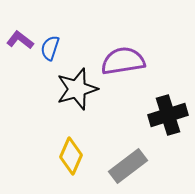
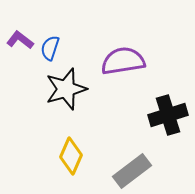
black star: moved 11 px left
gray rectangle: moved 4 px right, 5 px down
